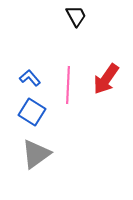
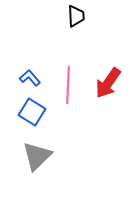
black trapezoid: rotated 25 degrees clockwise
red arrow: moved 2 px right, 4 px down
gray triangle: moved 1 px right, 2 px down; rotated 8 degrees counterclockwise
